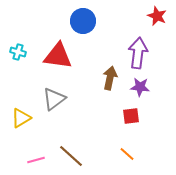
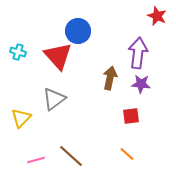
blue circle: moved 5 px left, 10 px down
red triangle: rotated 40 degrees clockwise
purple star: moved 1 px right, 3 px up
yellow triangle: rotated 15 degrees counterclockwise
